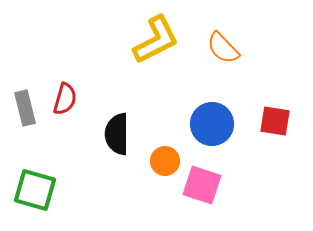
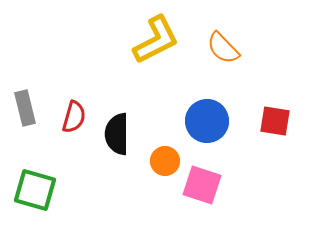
red semicircle: moved 9 px right, 18 px down
blue circle: moved 5 px left, 3 px up
